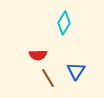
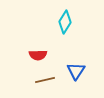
cyan diamond: moved 1 px right, 1 px up
brown line: moved 3 px left, 2 px down; rotated 72 degrees counterclockwise
